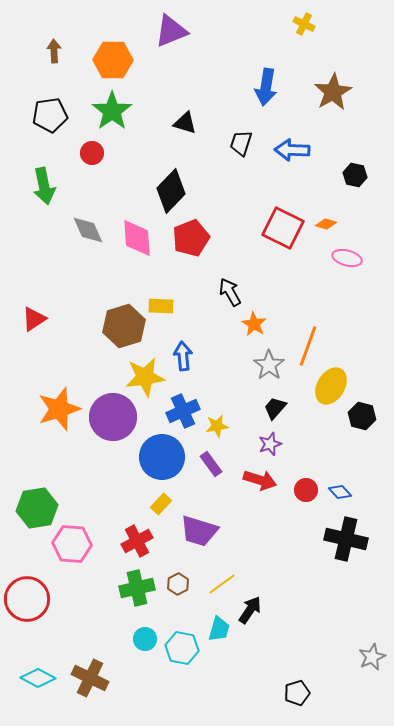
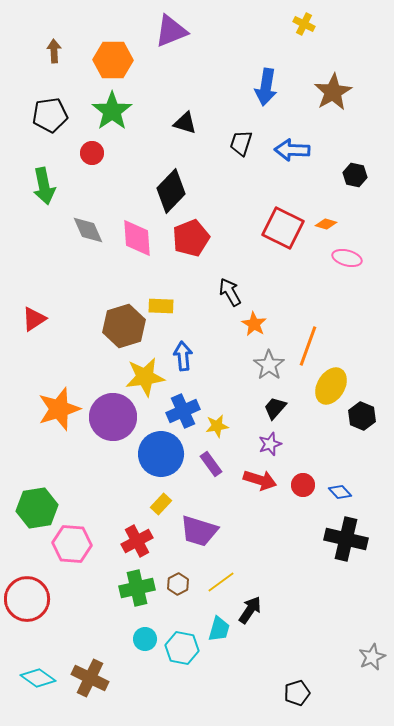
black hexagon at (362, 416): rotated 8 degrees clockwise
blue circle at (162, 457): moved 1 px left, 3 px up
red circle at (306, 490): moved 3 px left, 5 px up
yellow line at (222, 584): moved 1 px left, 2 px up
cyan diamond at (38, 678): rotated 8 degrees clockwise
